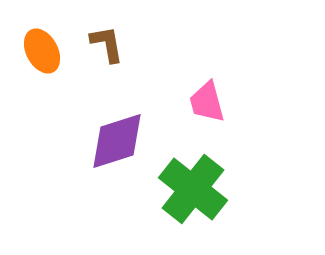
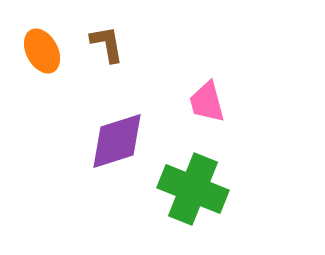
green cross: rotated 16 degrees counterclockwise
